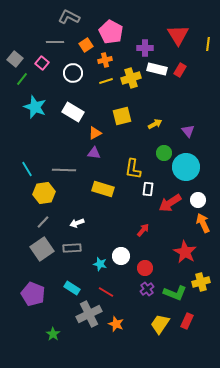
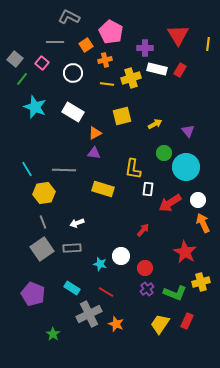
yellow line at (106, 81): moved 1 px right, 3 px down; rotated 24 degrees clockwise
gray line at (43, 222): rotated 64 degrees counterclockwise
